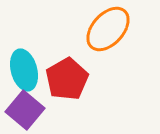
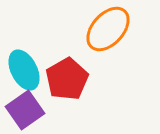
cyan ellipse: rotated 12 degrees counterclockwise
purple square: rotated 15 degrees clockwise
